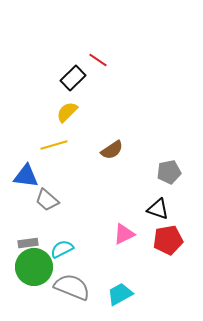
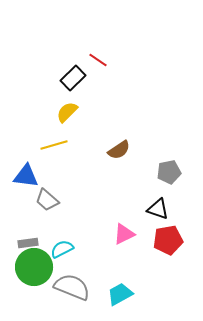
brown semicircle: moved 7 px right
